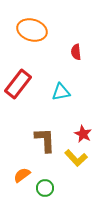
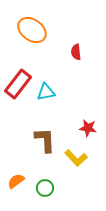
orange ellipse: rotated 20 degrees clockwise
cyan triangle: moved 15 px left
red star: moved 5 px right, 6 px up; rotated 18 degrees counterclockwise
orange semicircle: moved 6 px left, 6 px down
